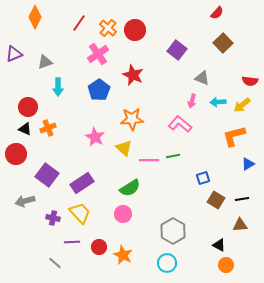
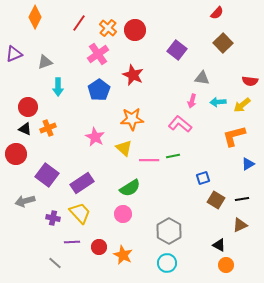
gray triangle at (202, 78): rotated 14 degrees counterclockwise
brown triangle at (240, 225): rotated 21 degrees counterclockwise
gray hexagon at (173, 231): moved 4 px left
